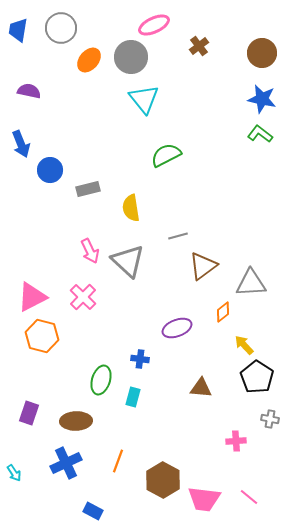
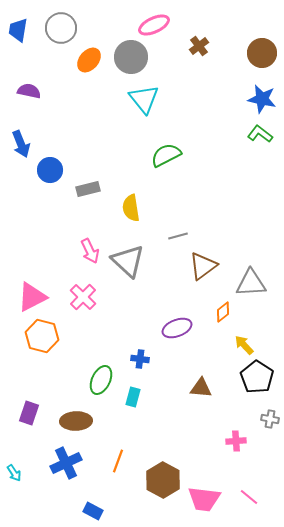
green ellipse at (101, 380): rotated 8 degrees clockwise
